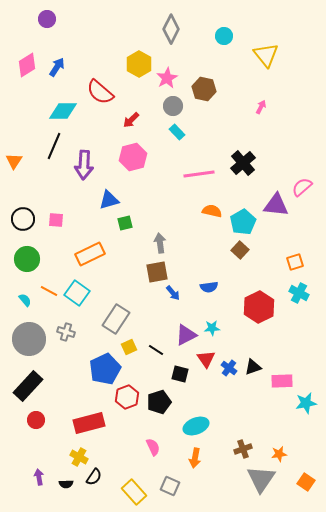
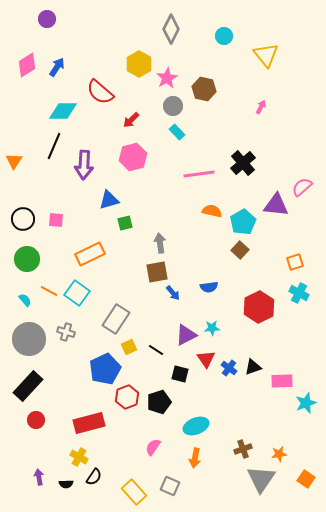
cyan star at (306, 403): rotated 10 degrees counterclockwise
pink semicircle at (153, 447): rotated 120 degrees counterclockwise
orange square at (306, 482): moved 3 px up
